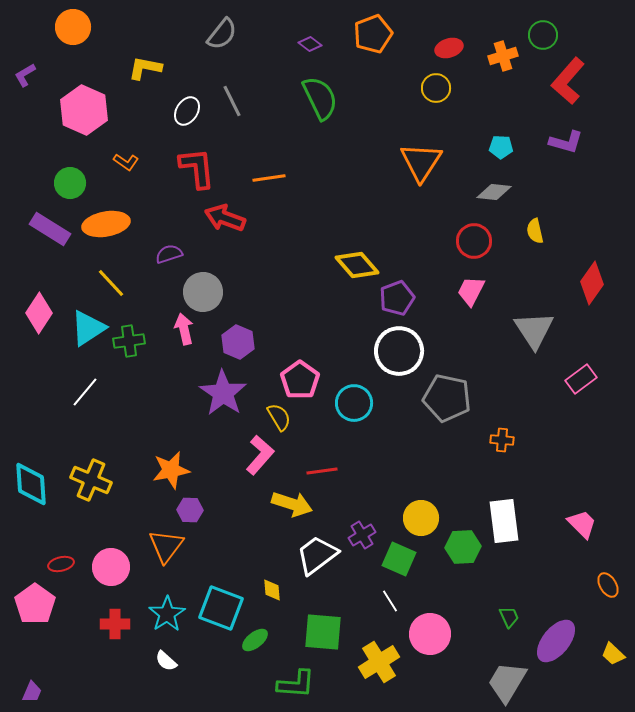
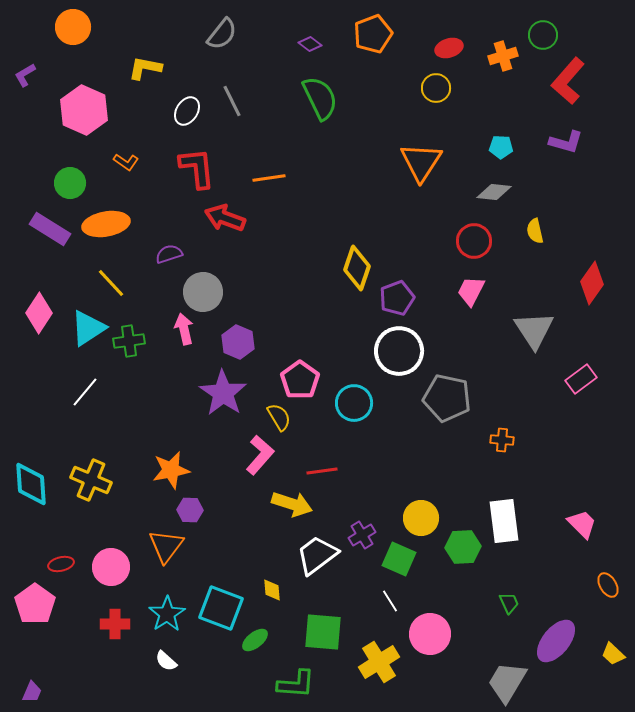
yellow diamond at (357, 265): moved 3 px down; rotated 60 degrees clockwise
green trapezoid at (509, 617): moved 14 px up
